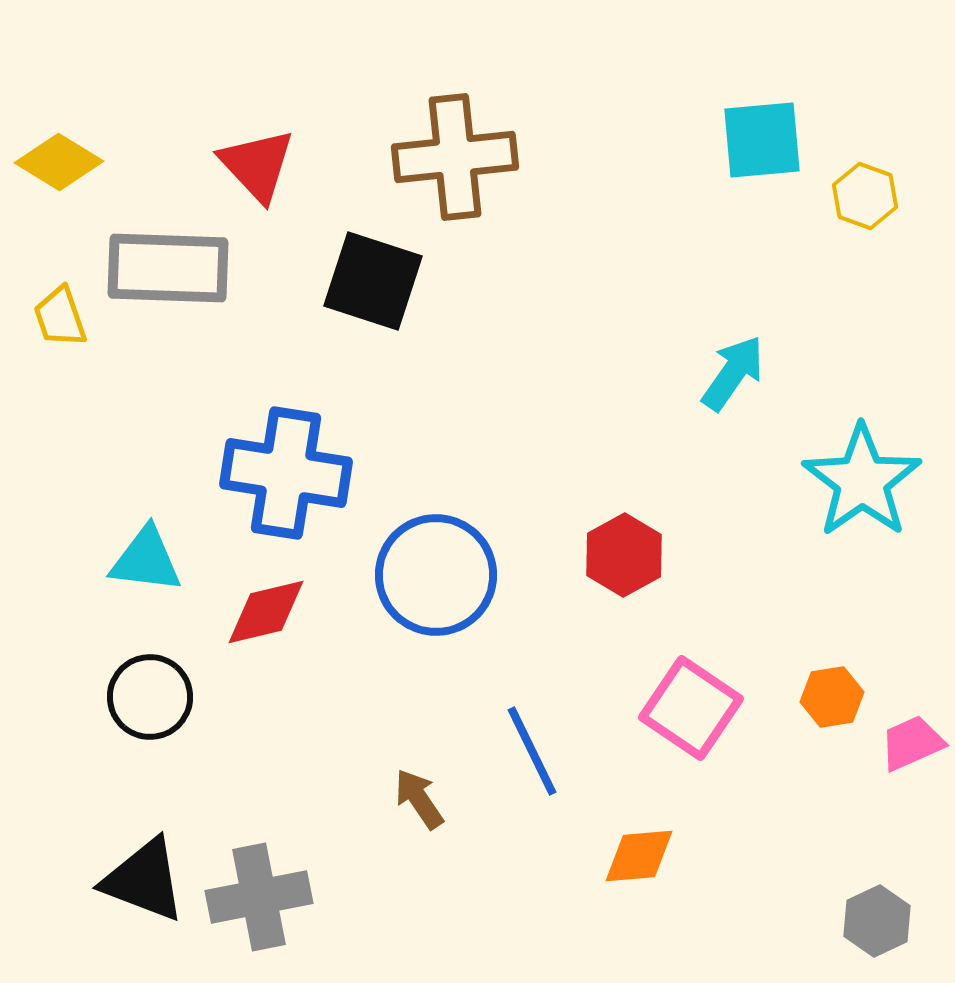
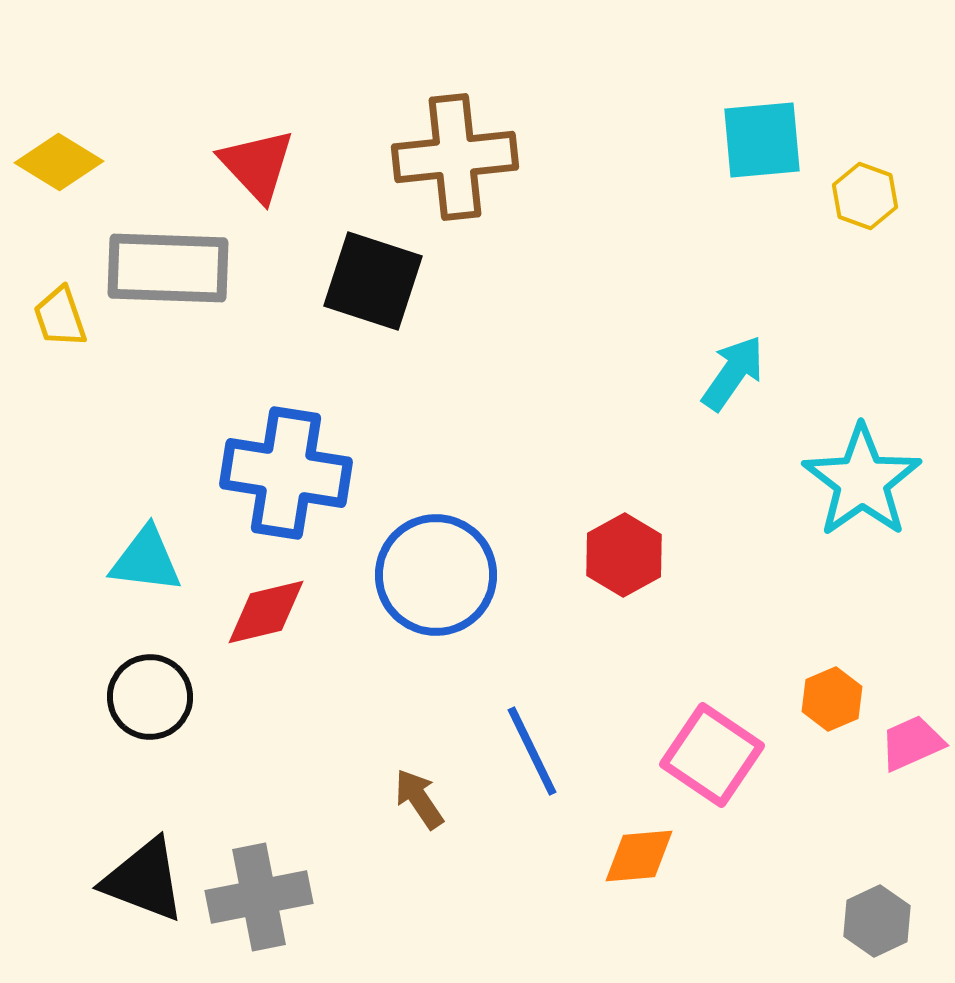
orange hexagon: moved 2 px down; rotated 14 degrees counterclockwise
pink square: moved 21 px right, 47 px down
